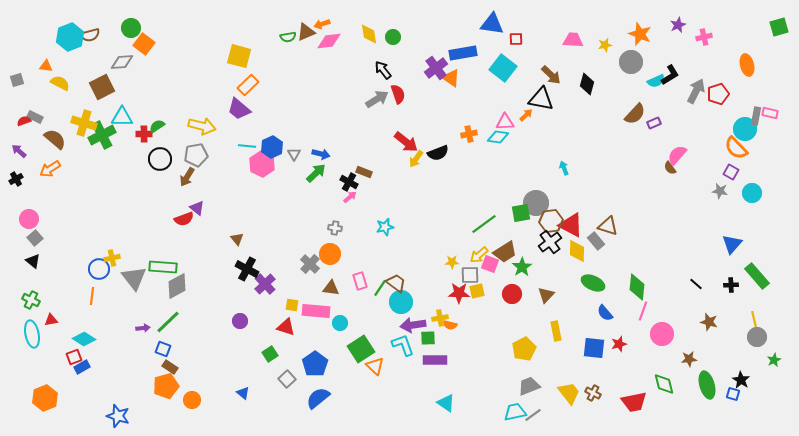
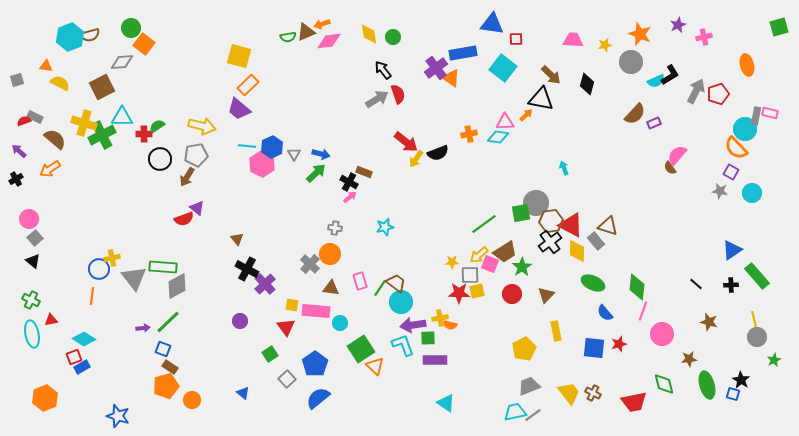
blue triangle at (732, 244): moved 6 px down; rotated 15 degrees clockwise
red triangle at (286, 327): rotated 36 degrees clockwise
